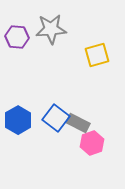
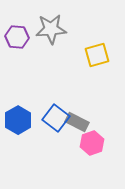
gray rectangle: moved 1 px left, 1 px up
